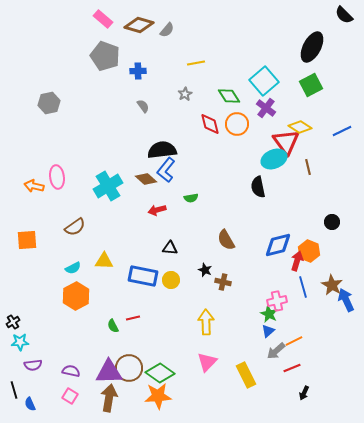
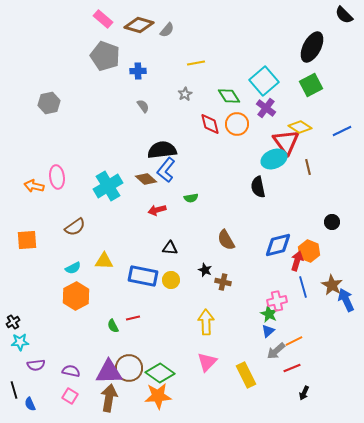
purple semicircle at (33, 365): moved 3 px right
